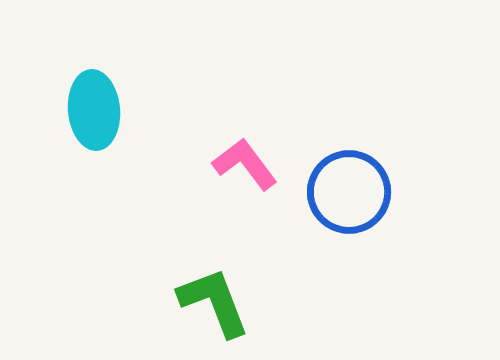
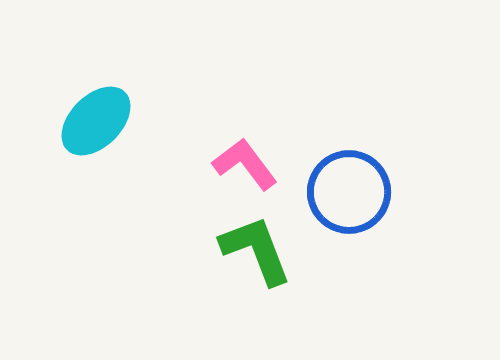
cyan ellipse: moved 2 px right, 11 px down; rotated 50 degrees clockwise
green L-shape: moved 42 px right, 52 px up
